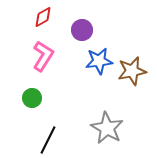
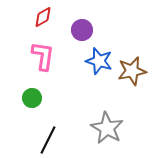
pink L-shape: rotated 24 degrees counterclockwise
blue star: rotated 24 degrees clockwise
